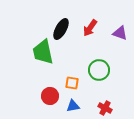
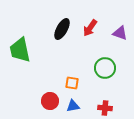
black ellipse: moved 1 px right
green trapezoid: moved 23 px left, 2 px up
green circle: moved 6 px right, 2 px up
red circle: moved 5 px down
red cross: rotated 24 degrees counterclockwise
